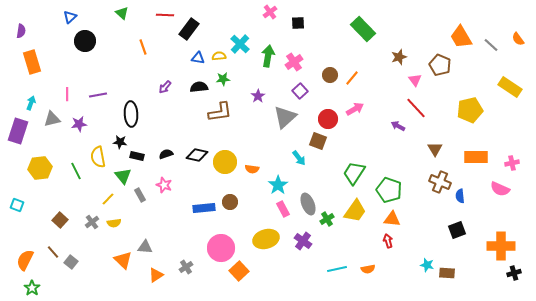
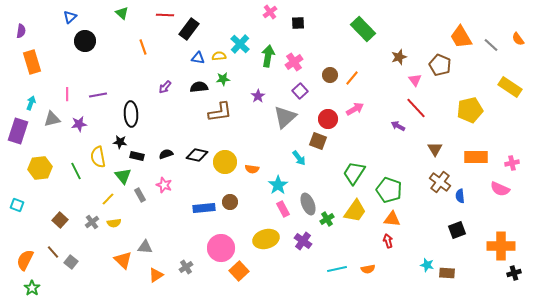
brown cross at (440, 182): rotated 15 degrees clockwise
